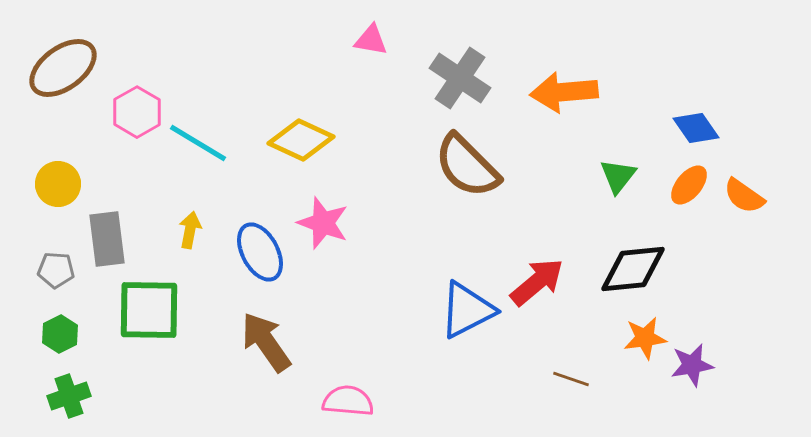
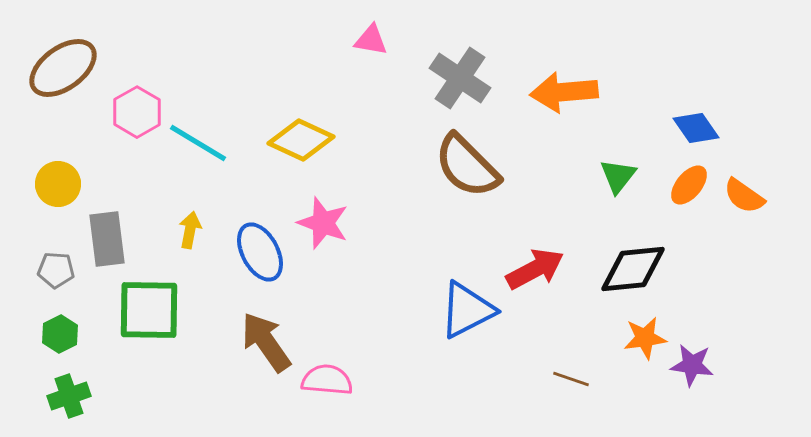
red arrow: moved 2 px left, 13 px up; rotated 12 degrees clockwise
purple star: rotated 18 degrees clockwise
pink semicircle: moved 21 px left, 21 px up
